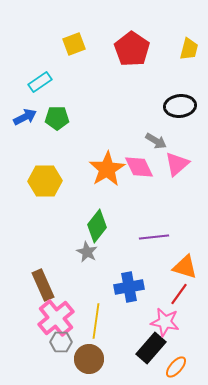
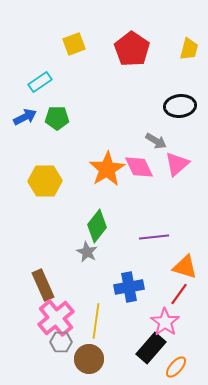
pink star: rotated 24 degrees clockwise
